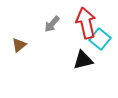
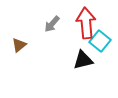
red arrow: rotated 8 degrees clockwise
cyan square: moved 2 px down
